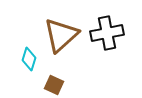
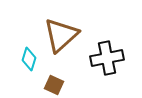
black cross: moved 25 px down
